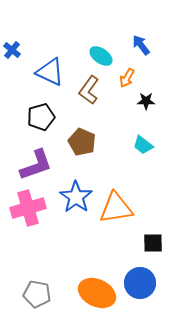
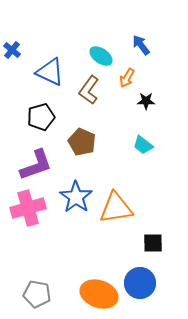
orange ellipse: moved 2 px right, 1 px down; rotated 6 degrees counterclockwise
